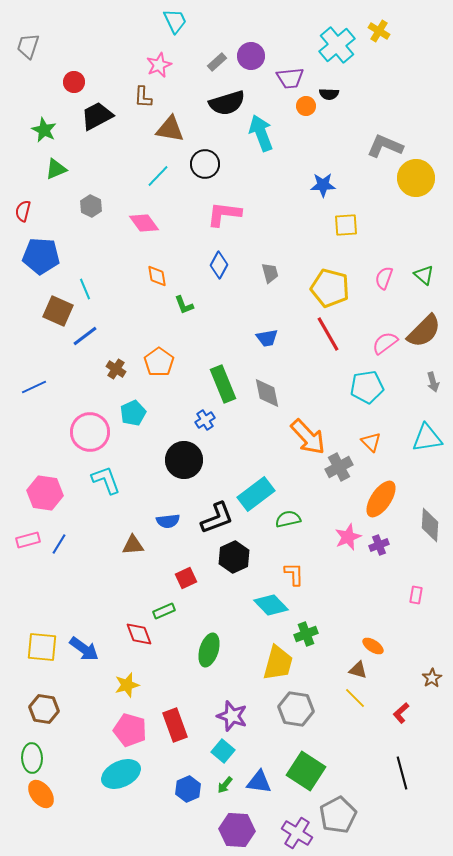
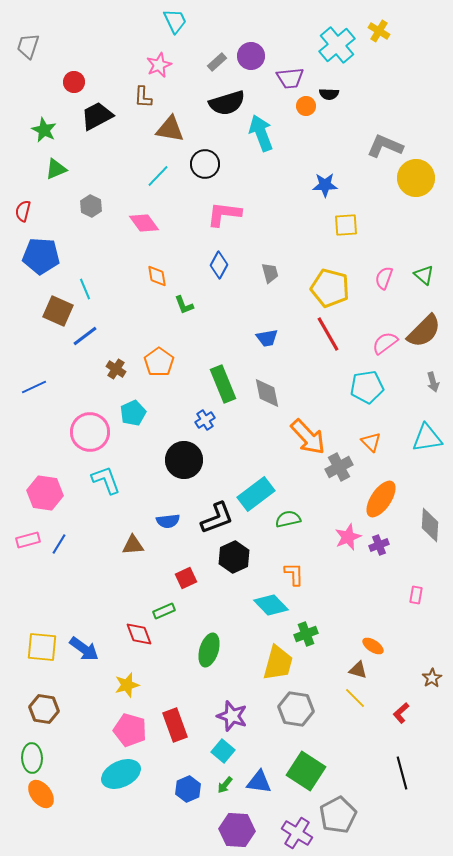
blue star at (323, 185): moved 2 px right
